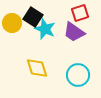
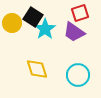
cyan star: rotated 15 degrees clockwise
yellow diamond: moved 1 px down
